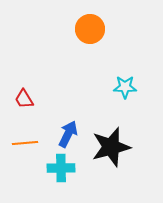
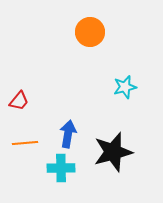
orange circle: moved 3 px down
cyan star: rotated 15 degrees counterclockwise
red trapezoid: moved 5 px left, 2 px down; rotated 110 degrees counterclockwise
blue arrow: rotated 16 degrees counterclockwise
black star: moved 2 px right, 5 px down
